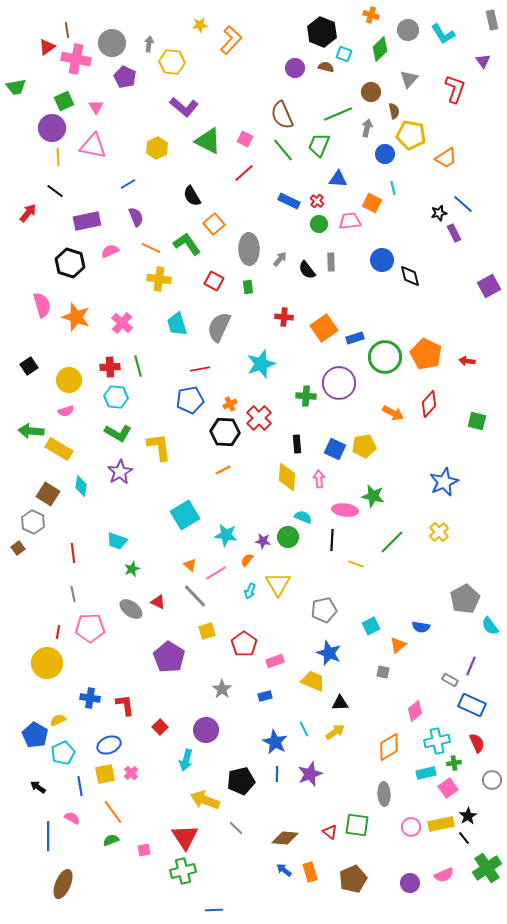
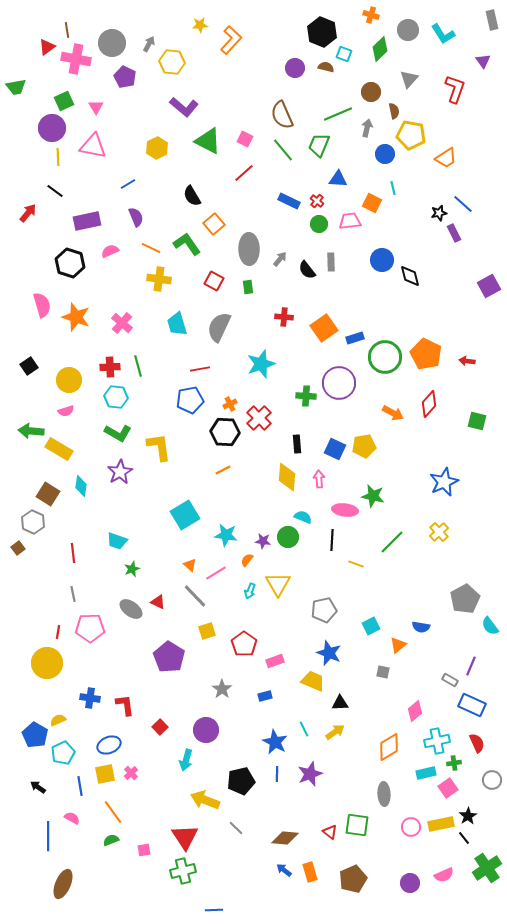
gray arrow at (149, 44): rotated 21 degrees clockwise
